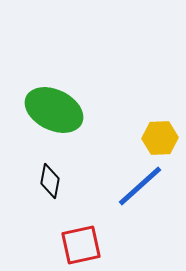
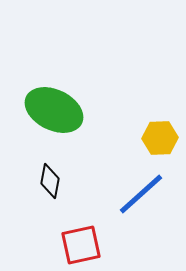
blue line: moved 1 px right, 8 px down
